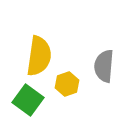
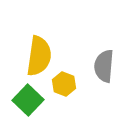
yellow hexagon: moved 3 px left; rotated 20 degrees counterclockwise
green square: rotated 8 degrees clockwise
